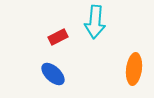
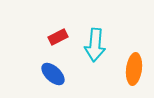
cyan arrow: moved 23 px down
